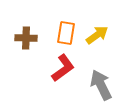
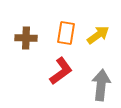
yellow arrow: moved 1 px right
red L-shape: moved 2 px left, 3 px down
gray arrow: rotated 32 degrees clockwise
